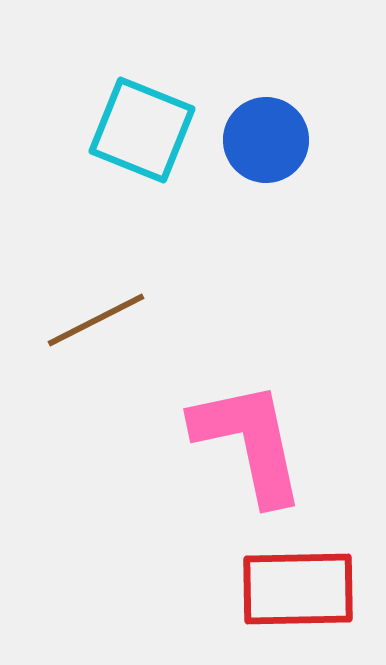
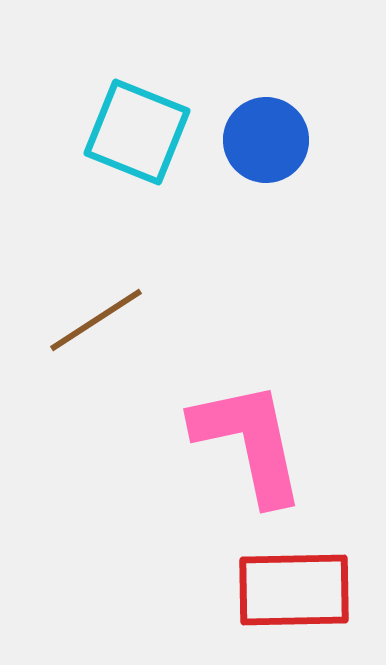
cyan square: moved 5 px left, 2 px down
brown line: rotated 6 degrees counterclockwise
red rectangle: moved 4 px left, 1 px down
